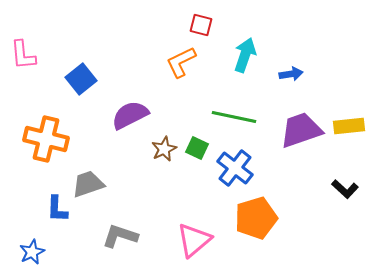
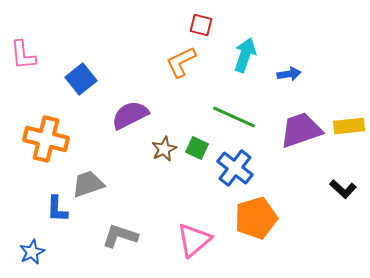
blue arrow: moved 2 px left
green line: rotated 12 degrees clockwise
black L-shape: moved 2 px left
